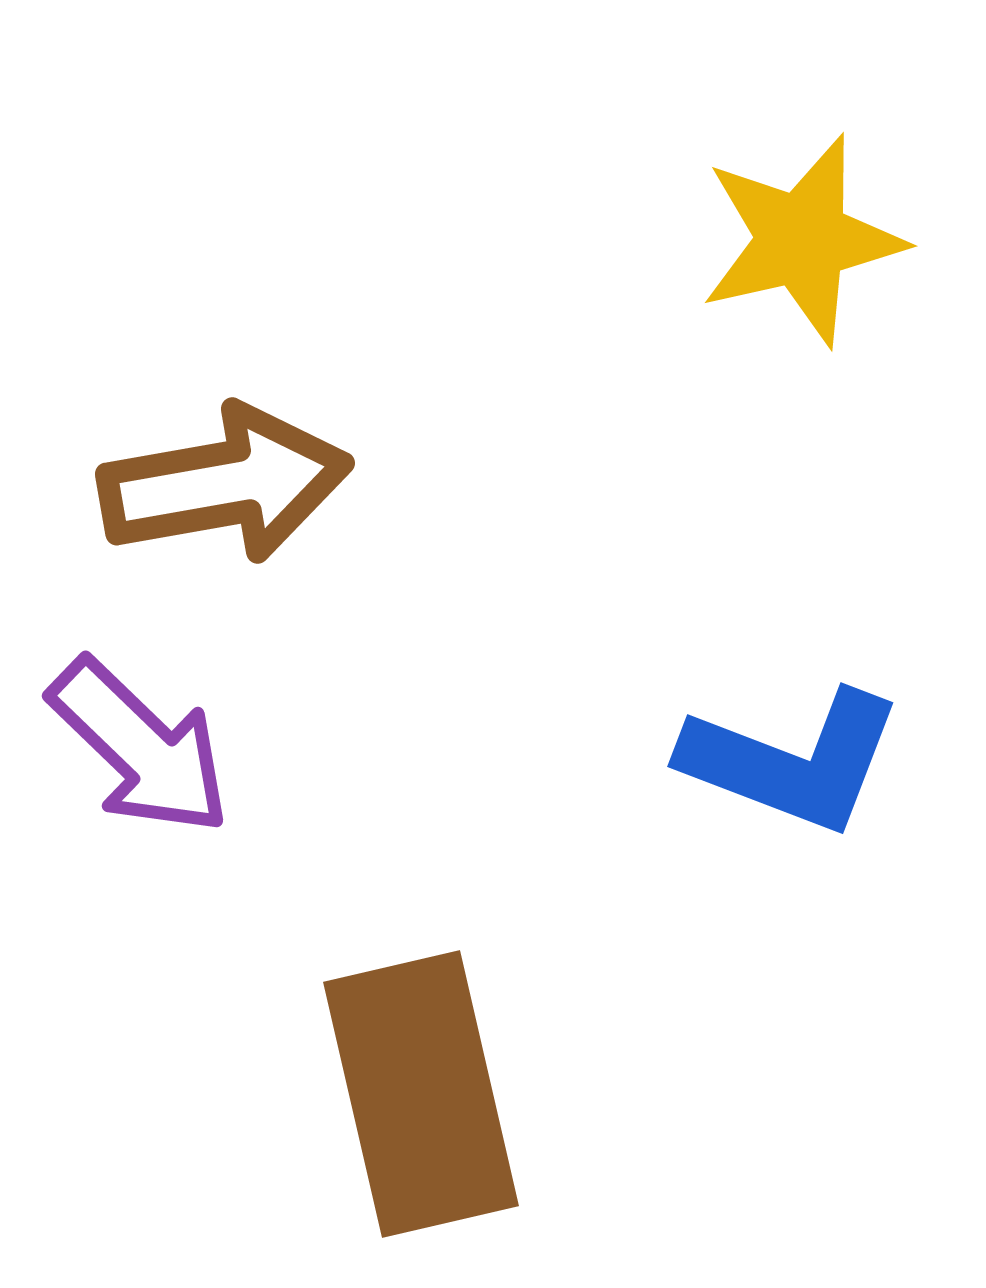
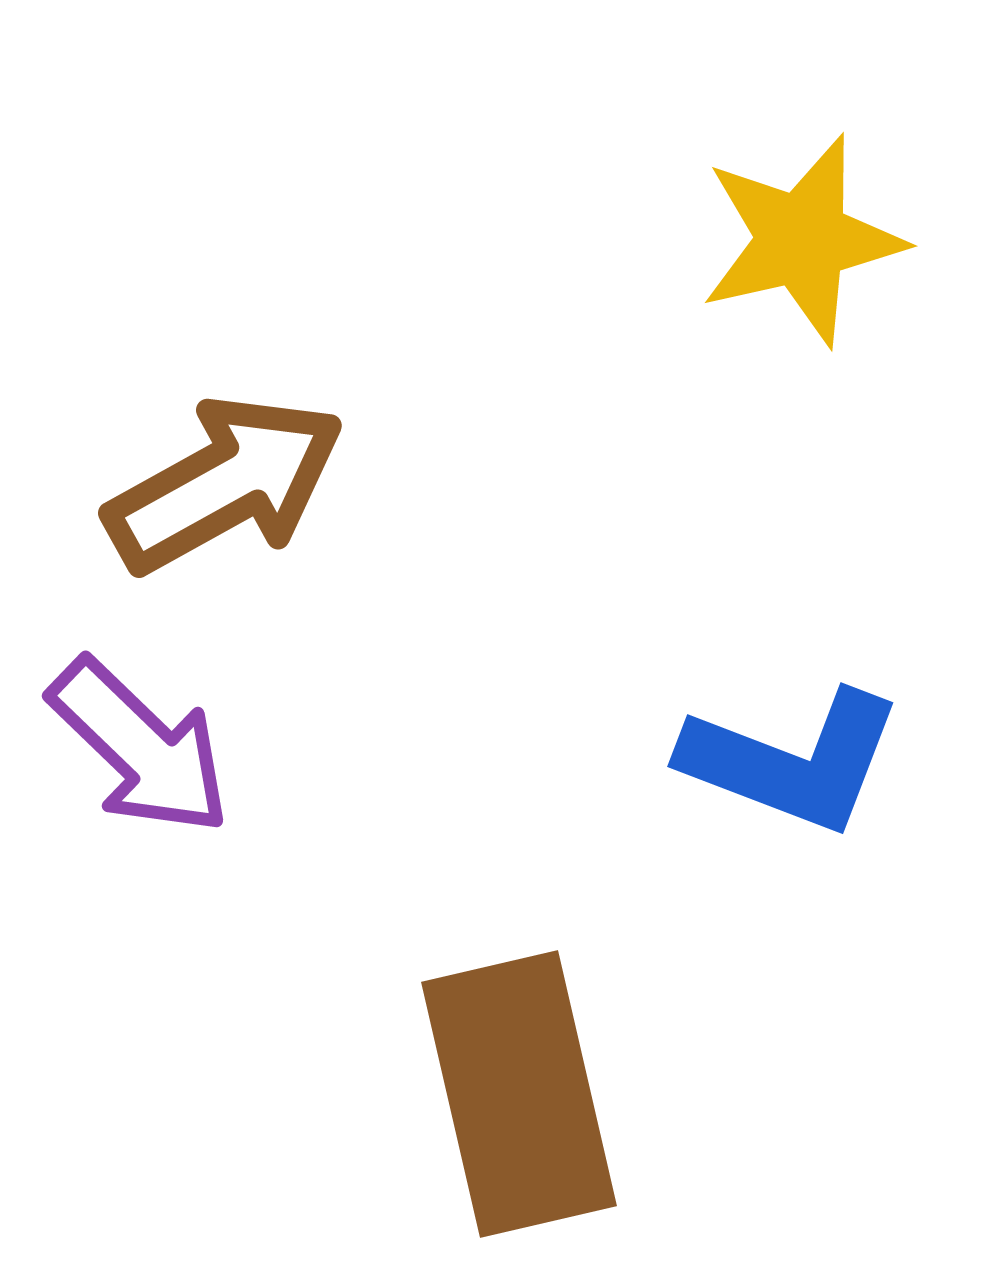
brown arrow: rotated 19 degrees counterclockwise
brown rectangle: moved 98 px right
